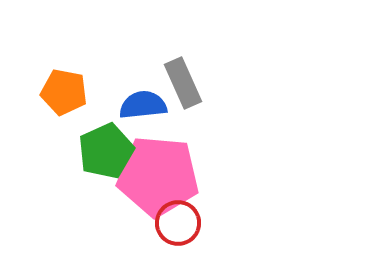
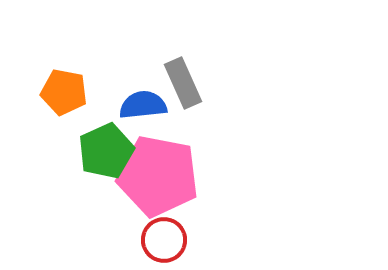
pink pentagon: rotated 6 degrees clockwise
red circle: moved 14 px left, 17 px down
